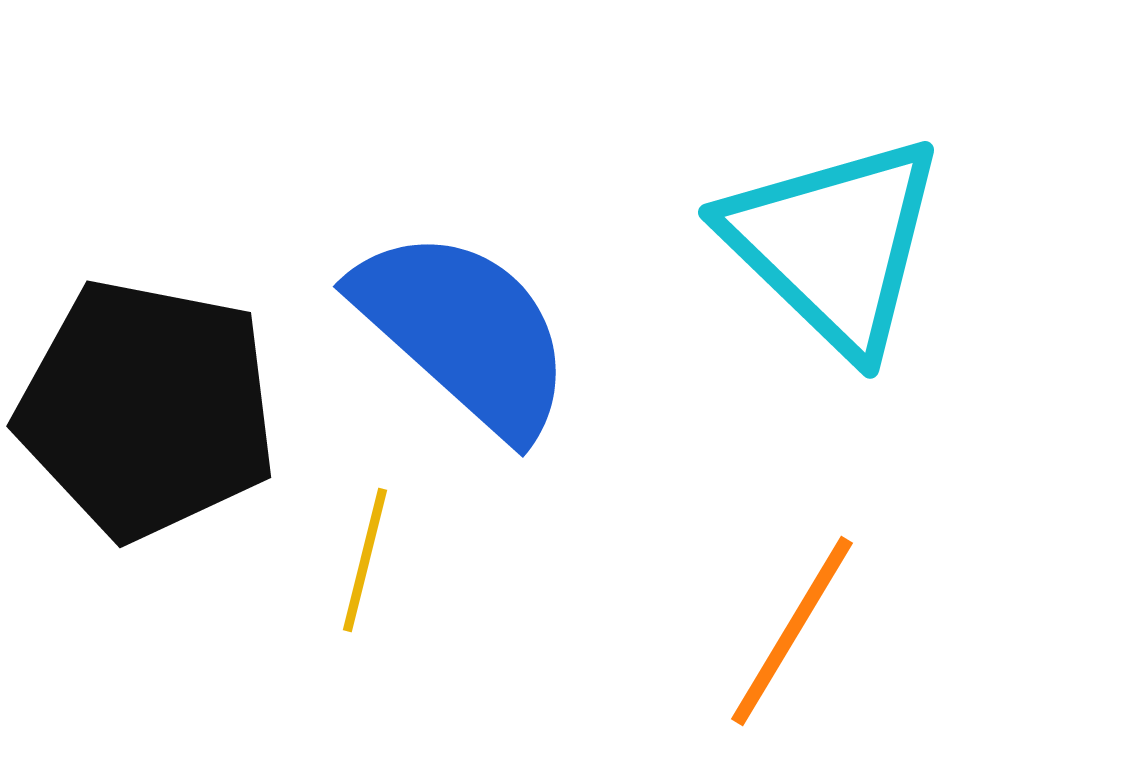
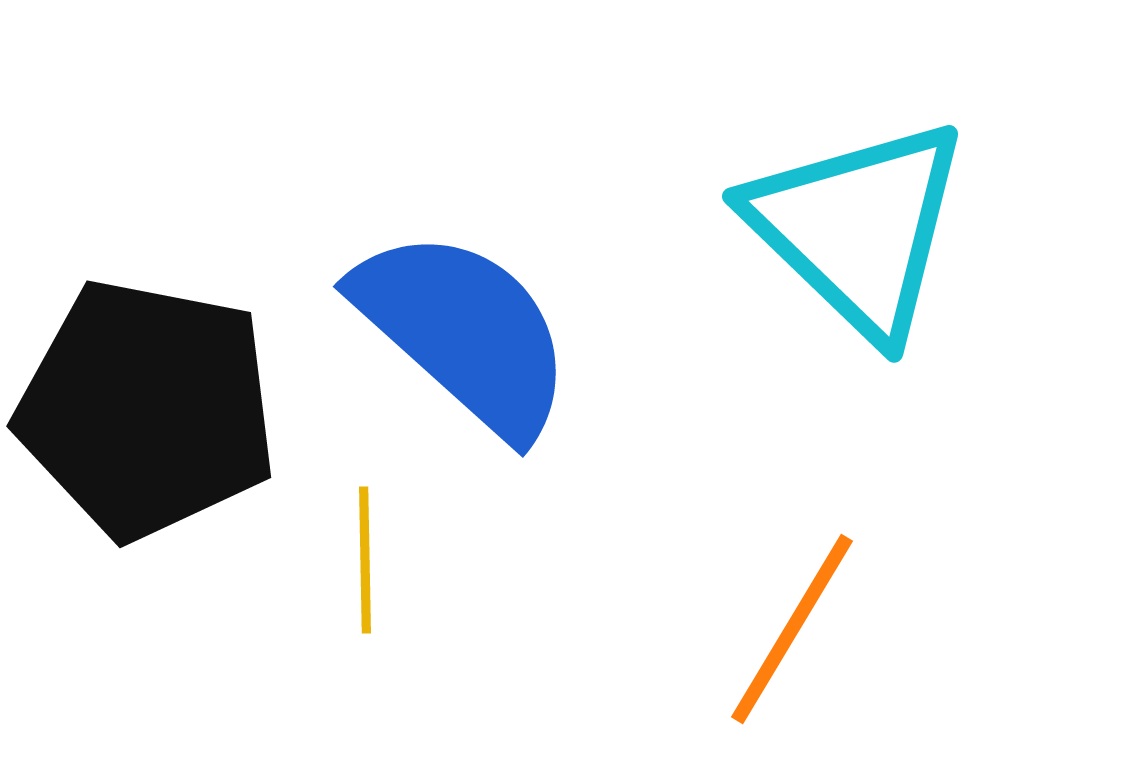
cyan triangle: moved 24 px right, 16 px up
yellow line: rotated 15 degrees counterclockwise
orange line: moved 2 px up
